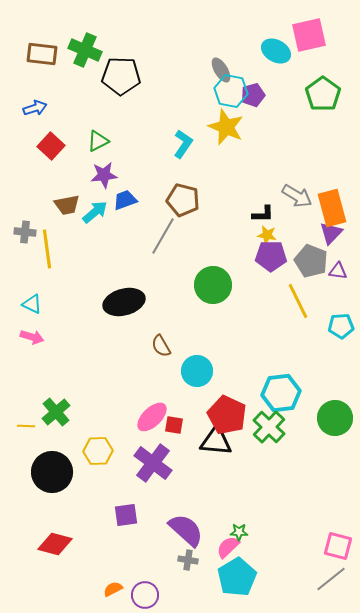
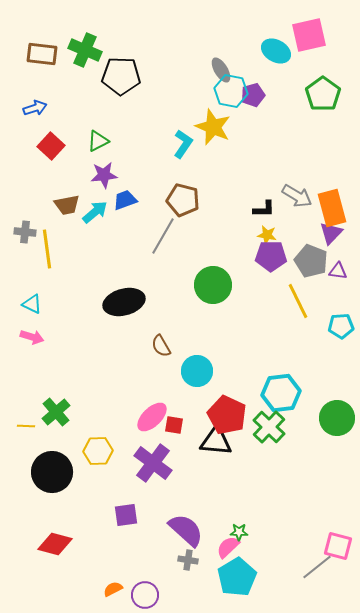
yellow star at (226, 127): moved 13 px left
black L-shape at (263, 214): moved 1 px right, 5 px up
green circle at (335, 418): moved 2 px right
gray line at (331, 579): moved 14 px left, 12 px up
